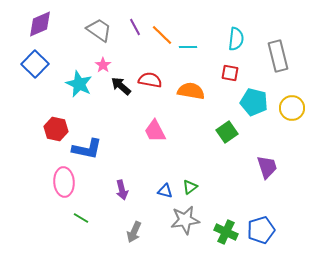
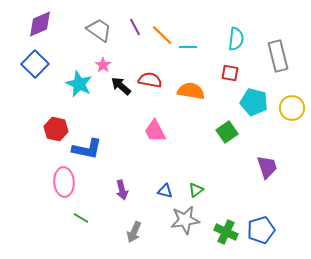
green triangle: moved 6 px right, 3 px down
